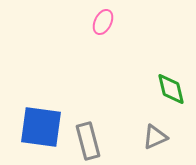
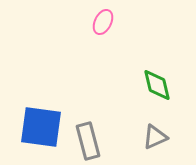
green diamond: moved 14 px left, 4 px up
